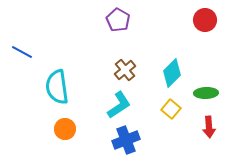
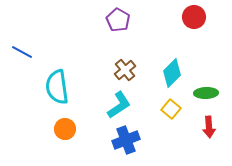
red circle: moved 11 px left, 3 px up
